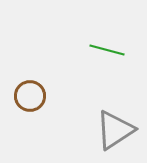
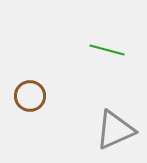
gray triangle: rotated 9 degrees clockwise
